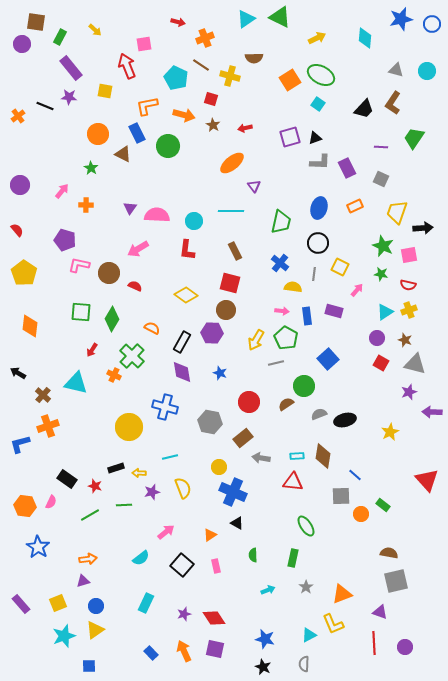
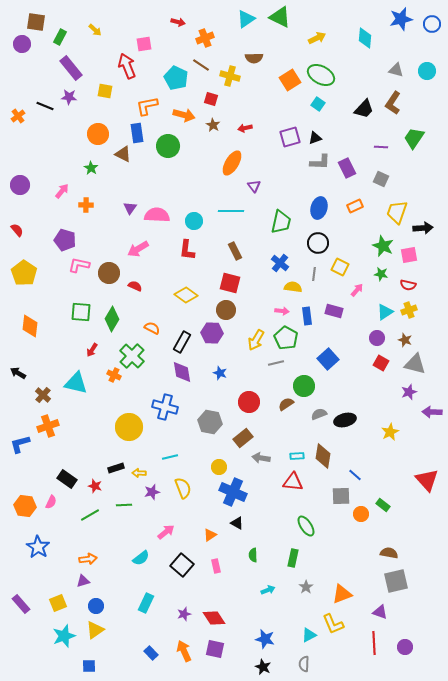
blue rectangle at (137, 133): rotated 18 degrees clockwise
orange ellipse at (232, 163): rotated 20 degrees counterclockwise
